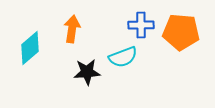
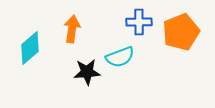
blue cross: moved 2 px left, 3 px up
orange pentagon: rotated 27 degrees counterclockwise
cyan semicircle: moved 3 px left
